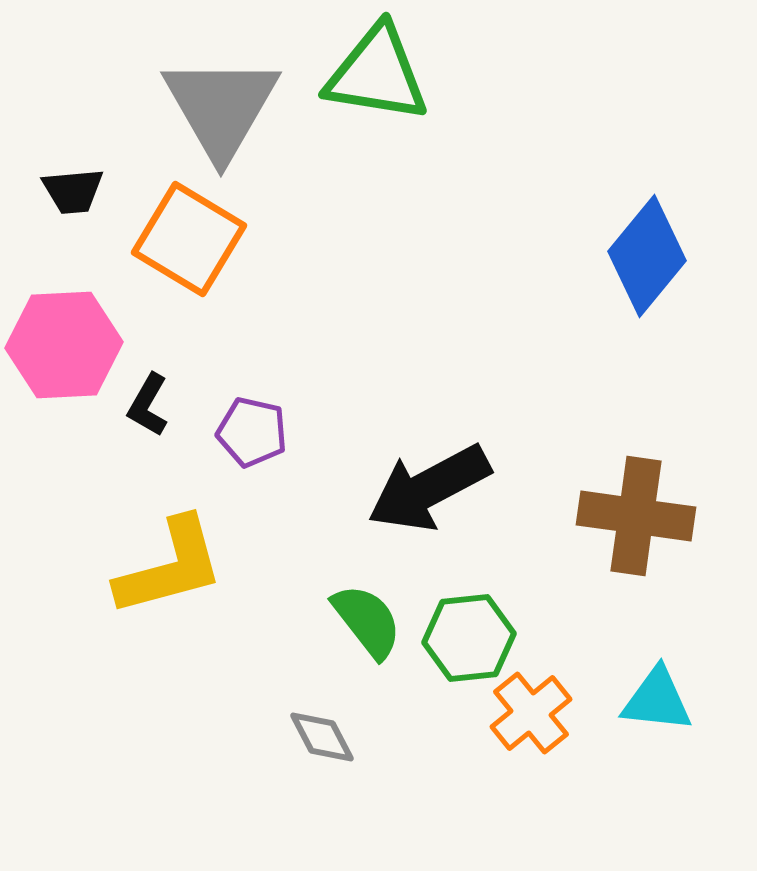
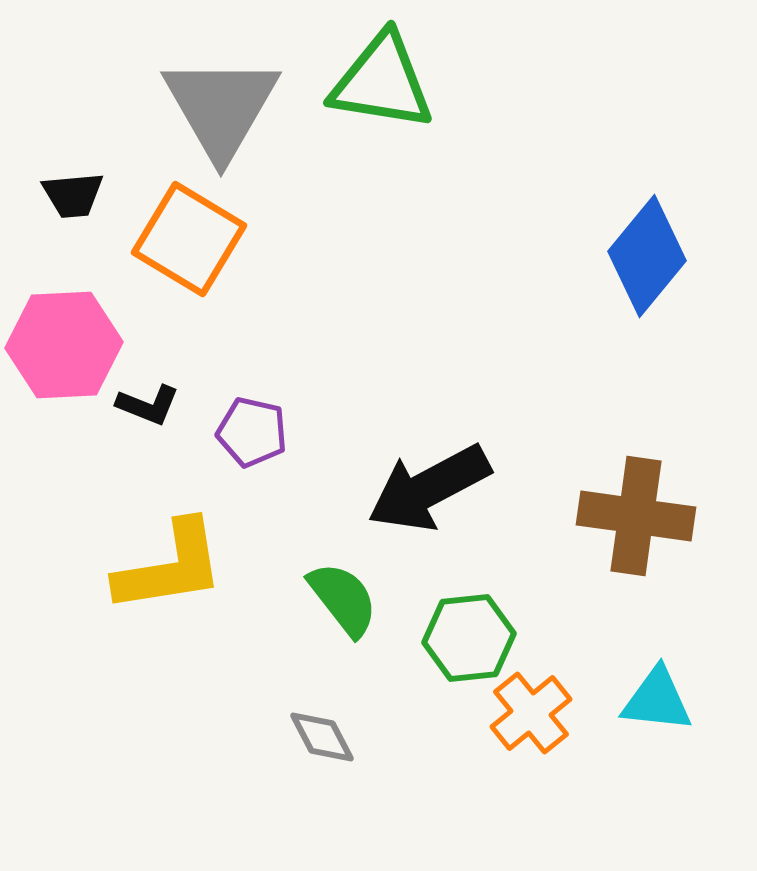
green triangle: moved 5 px right, 8 px down
black trapezoid: moved 4 px down
black L-shape: rotated 98 degrees counterclockwise
yellow L-shape: rotated 6 degrees clockwise
green semicircle: moved 24 px left, 22 px up
